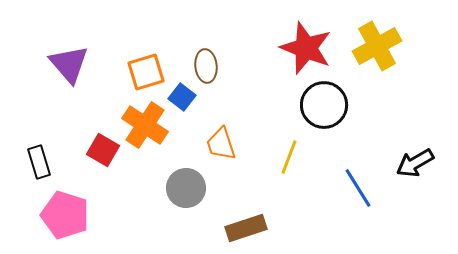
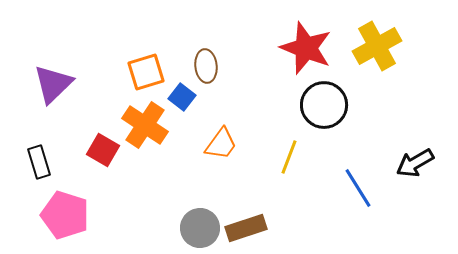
purple triangle: moved 16 px left, 20 px down; rotated 27 degrees clockwise
orange trapezoid: rotated 126 degrees counterclockwise
gray circle: moved 14 px right, 40 px down
